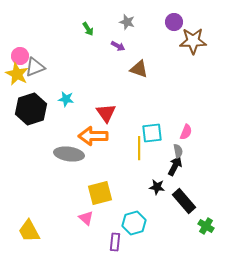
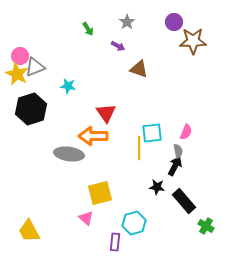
gray star: rotated 21 degrees clockwise
cyan star: moved 2 px right, 13 px up
